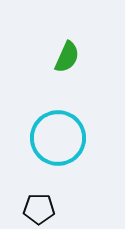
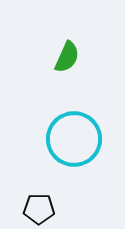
cyan circle: moved 16 px right, 1 px down
